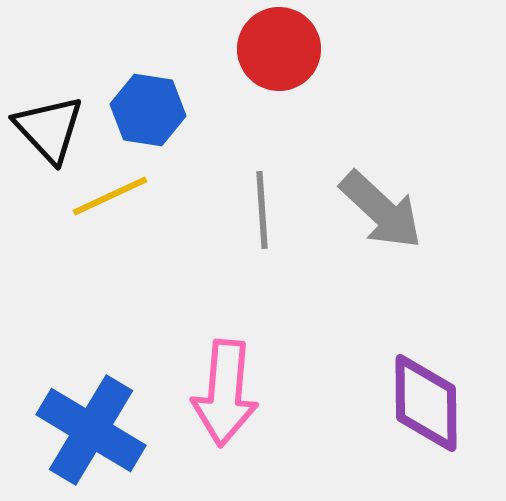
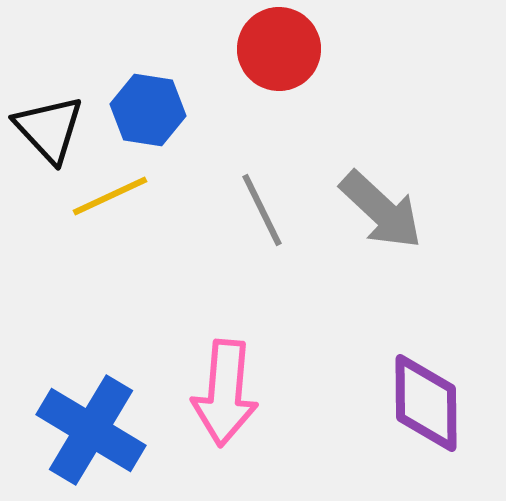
gray line: rotated 22 degrees counterclockwise
